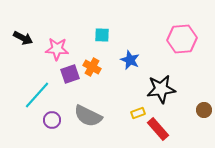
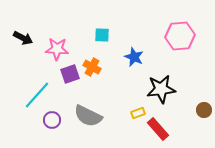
pink hexagon: moved 2 px left, 3 px up
blue star: moved 4 px right, 3 px up
